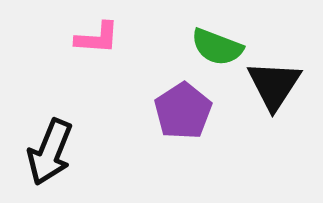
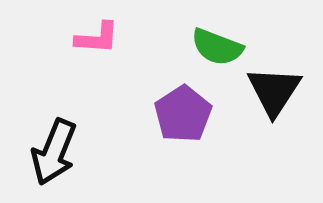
black triangle: moved 6 px down
purple pentagon: moved 3 px down
black arrow: moved 4 px right
